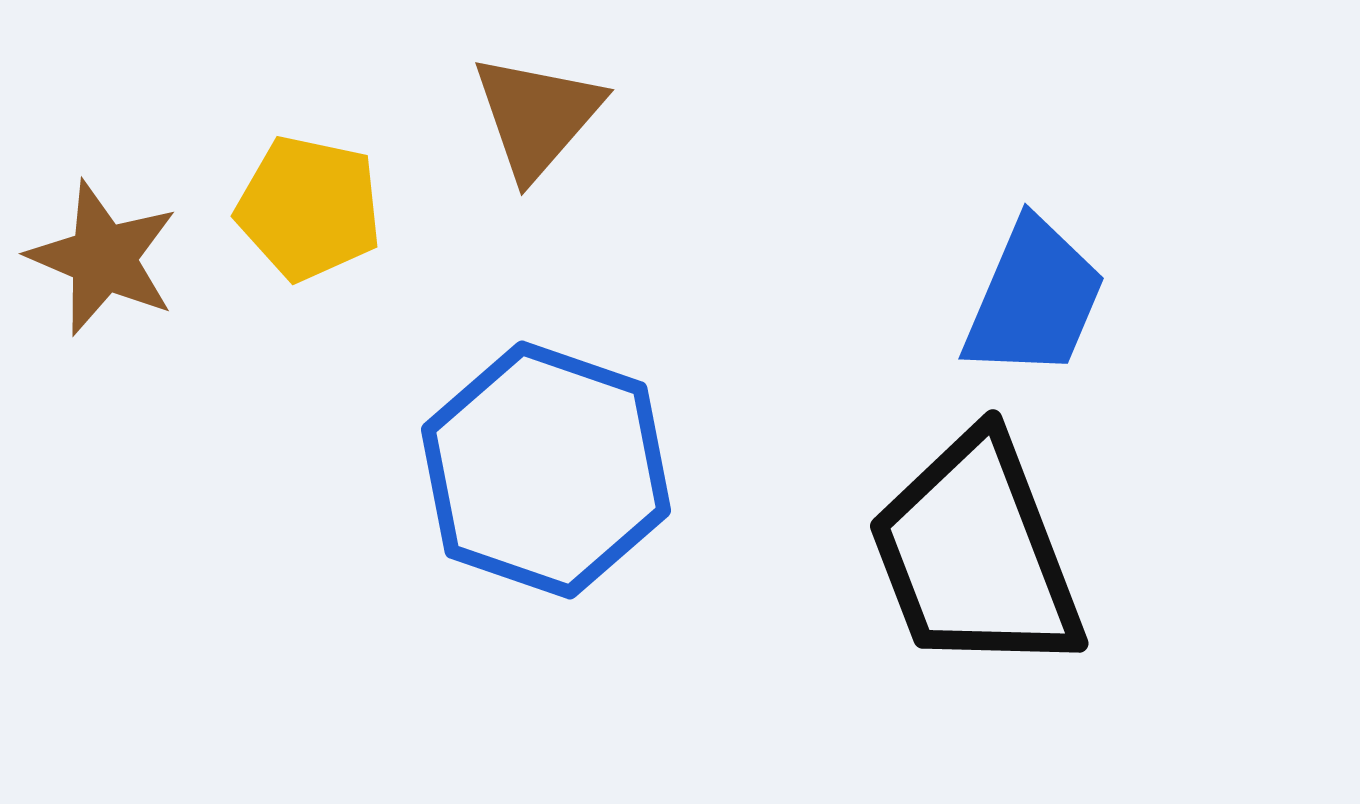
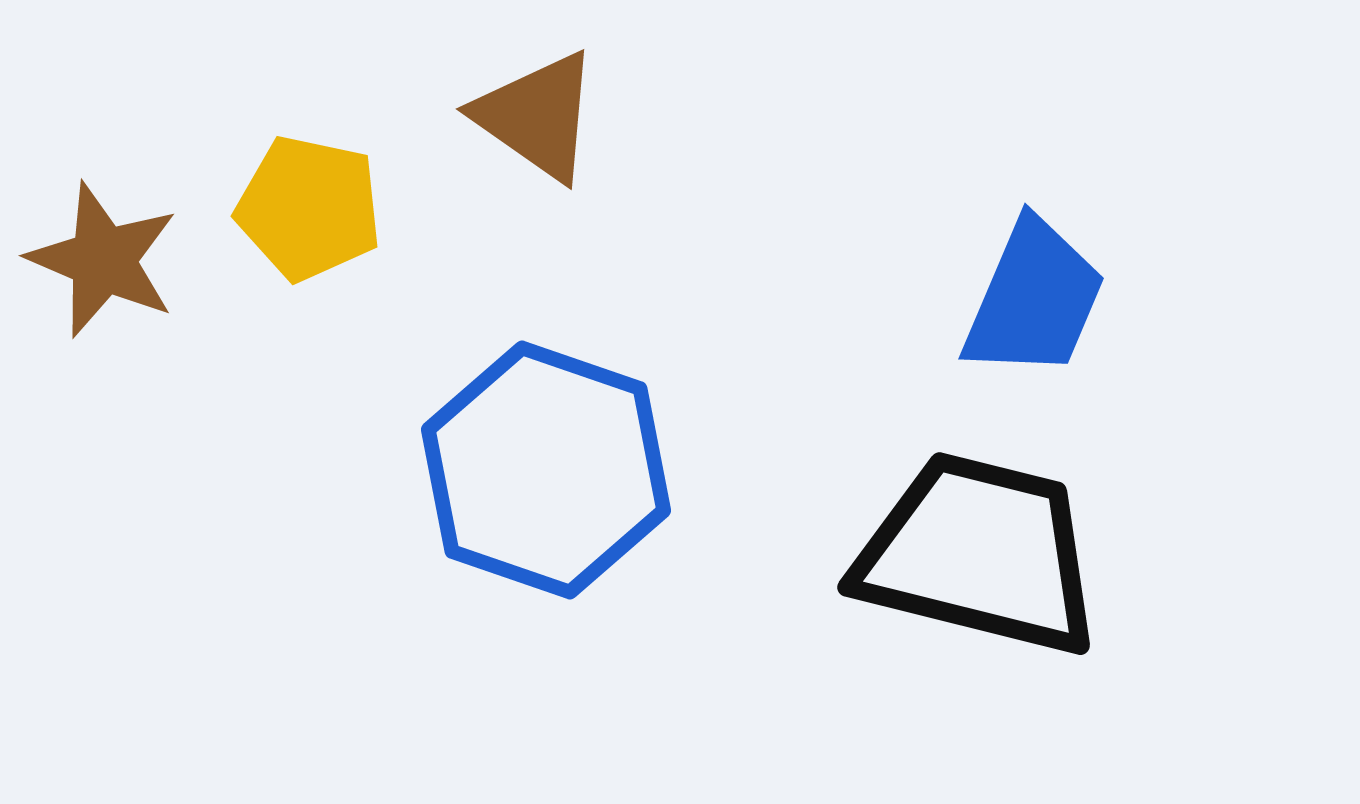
brown triangle: rotated 36 degrees counterclockwise
brown star: moved 2 px down
black trapezoid: moved 3 px right; rotated 125 degrees clockwise
